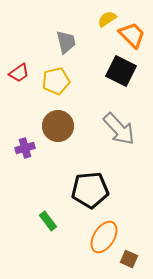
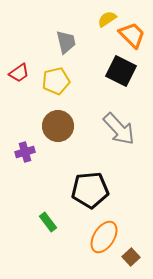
purple cross: moved 4 px down
green rectangle: moved 1 px down
brown square: moved 2 px right, 2 px up; rotated 24 degrees clockwise
